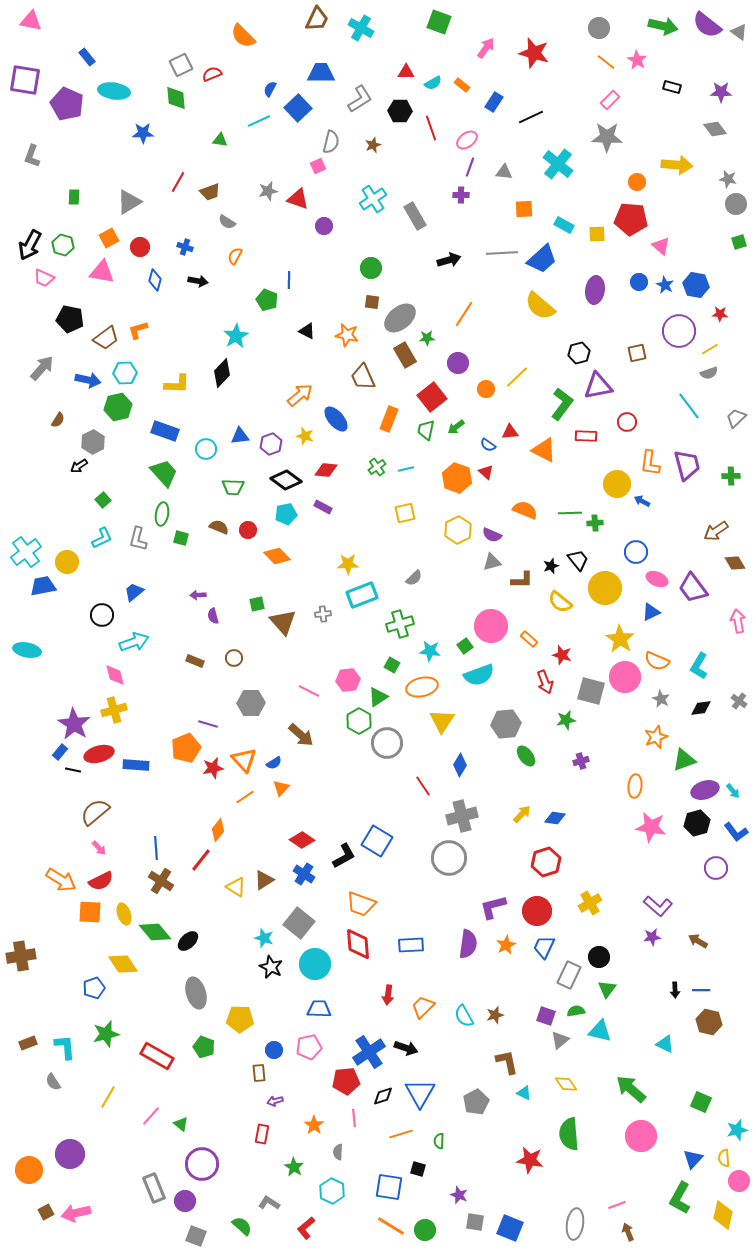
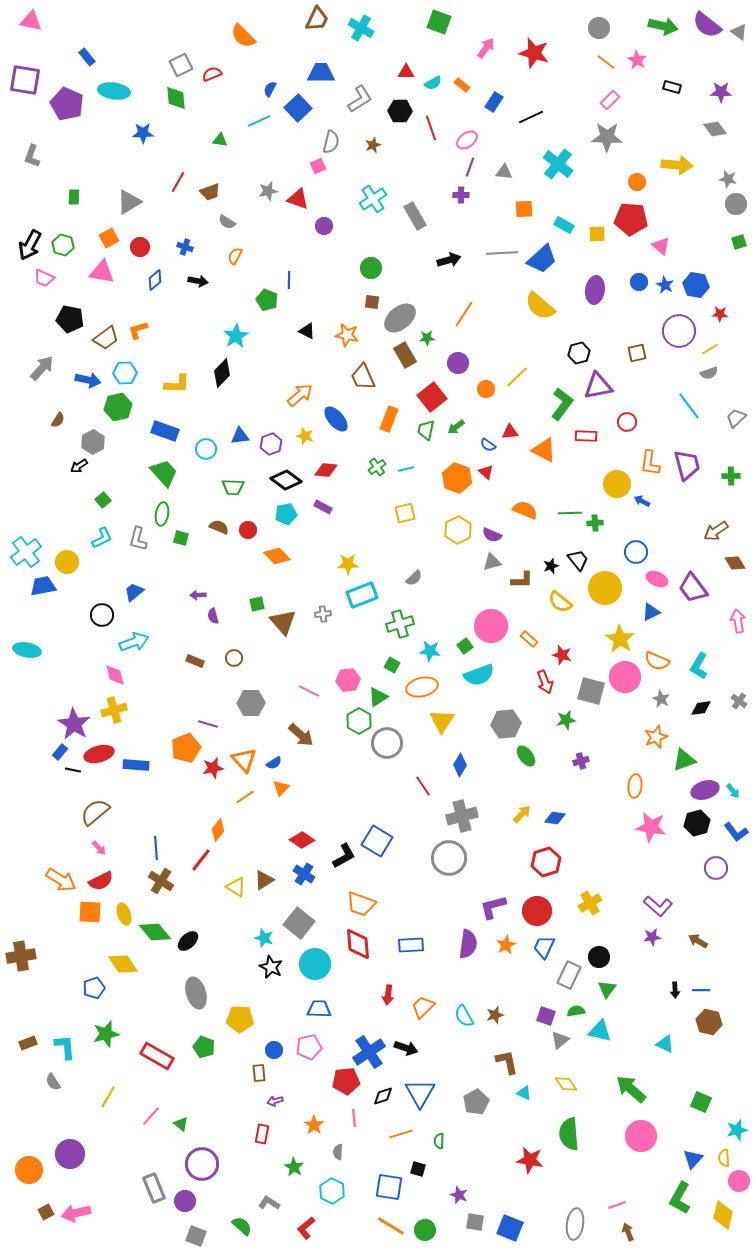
blue diamond at (155, 280): rotated 35 degrees clockwise
